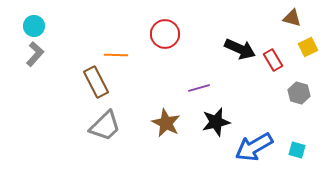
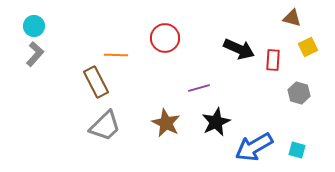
red circle: moved 4 px down
black arrow: moved 1 px left
red rectangle: rotated 35 degrees clockwise
black star: rotated 12 degrees counterclockwise
